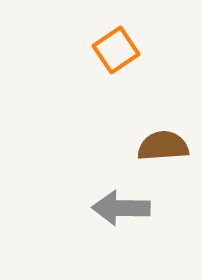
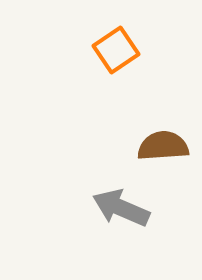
gray arrow: rotated 22 degrees clockwise
